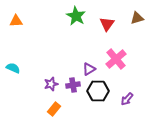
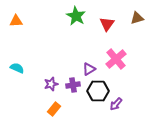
cyan semicircle: moved 4 px right
purple arrow: moved 11 px left, 5 px down
